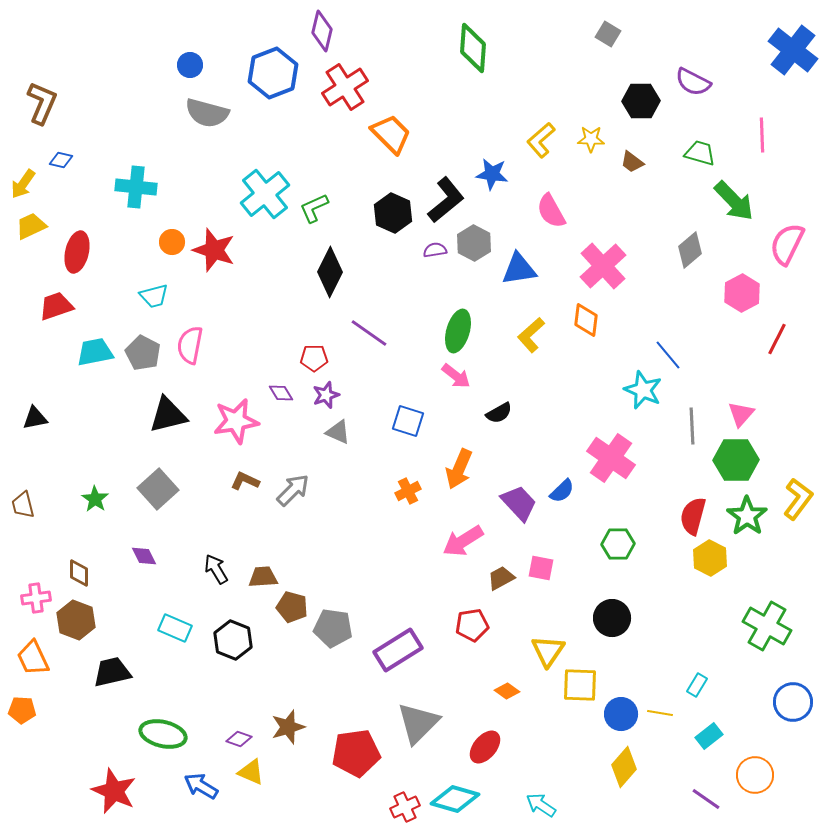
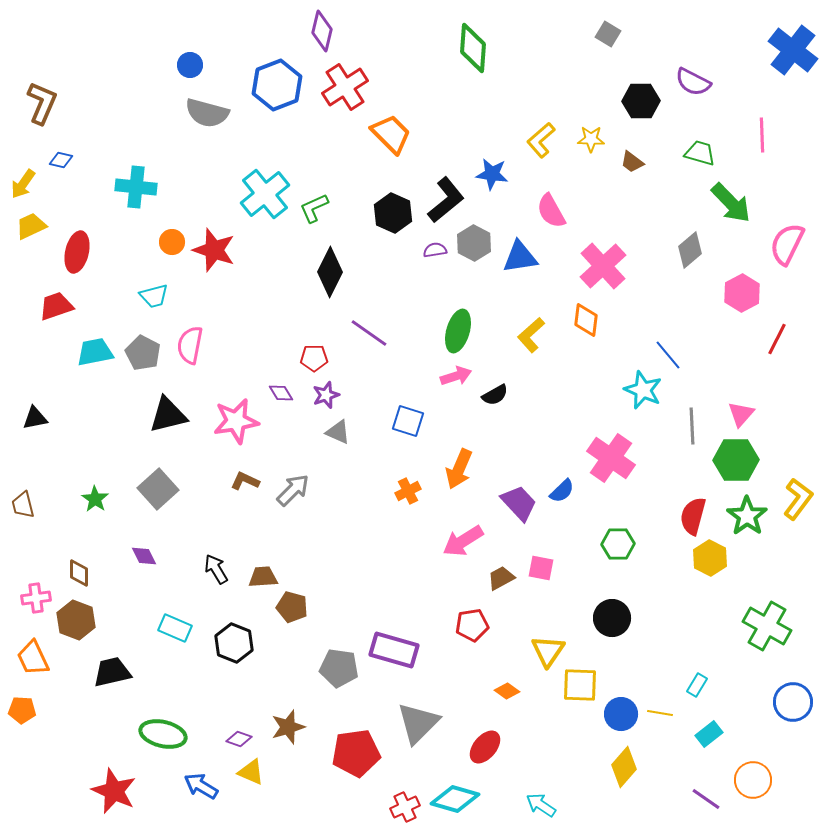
blue hexagon at (273, 73): moved 4 px right, 12 px down
green arrow at (734, 201): moved 3 px left, 2 px down
blue triangle at (519, 269): moved 1 px right, 12 px up
pink arrow at (456, 376): rotated 56 degrees counterclockwise
black semicircle at (499, 413): moved 4 px left, 18 px up
gray pentagon at (333, 628): moved 6 px right, 40 px down
black hexagon at (233, 640): moved 1 px right, 3 px down
purple rectangle at (398, 650): moved 4 px left; rotated 48 degrees clockwise
cyan rectangle at (709, 736): moved 2 px up
orange circle at (755, 775): moved 2 px left, 5 px down
